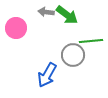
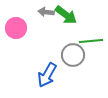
green arrow: moved 1 px left
